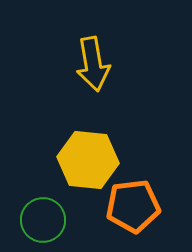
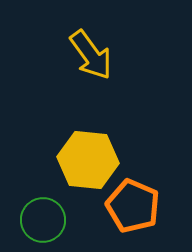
yellow arrow: moved 2 px left, 9 px up; rotated 26 degrees counterclockwise
orange pentagon: rotated 30 degrees clockwise
